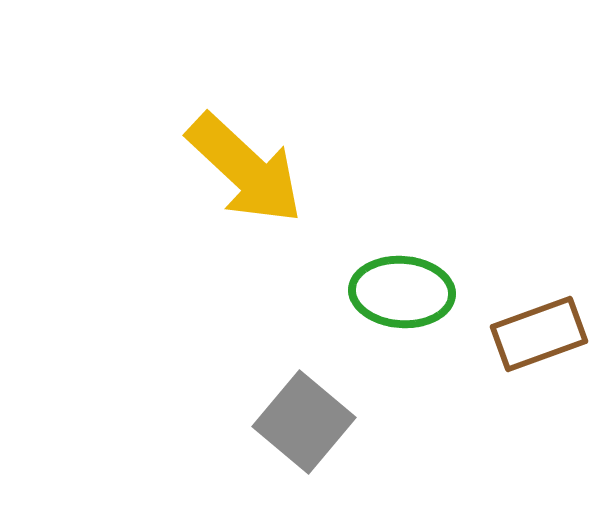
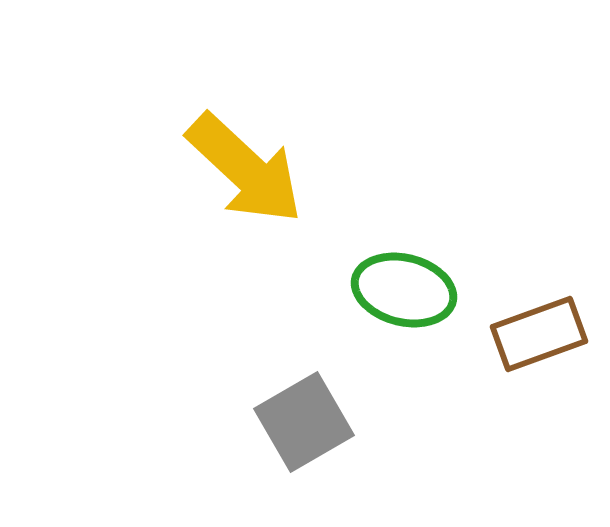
green ellipse: moved 2 px right, 2 px up; rotated 10 degrees clockwise
gray square: rotated 20 degrees clockwise
